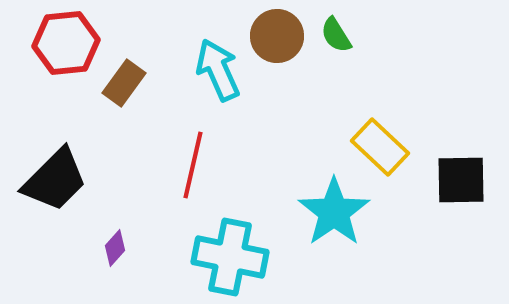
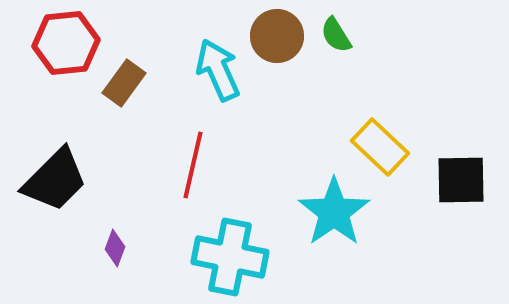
purple diamond: rotated 21 degrees counterclockwise
